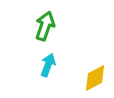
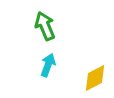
green arrow: rotated 40 degrees counterclockwise
